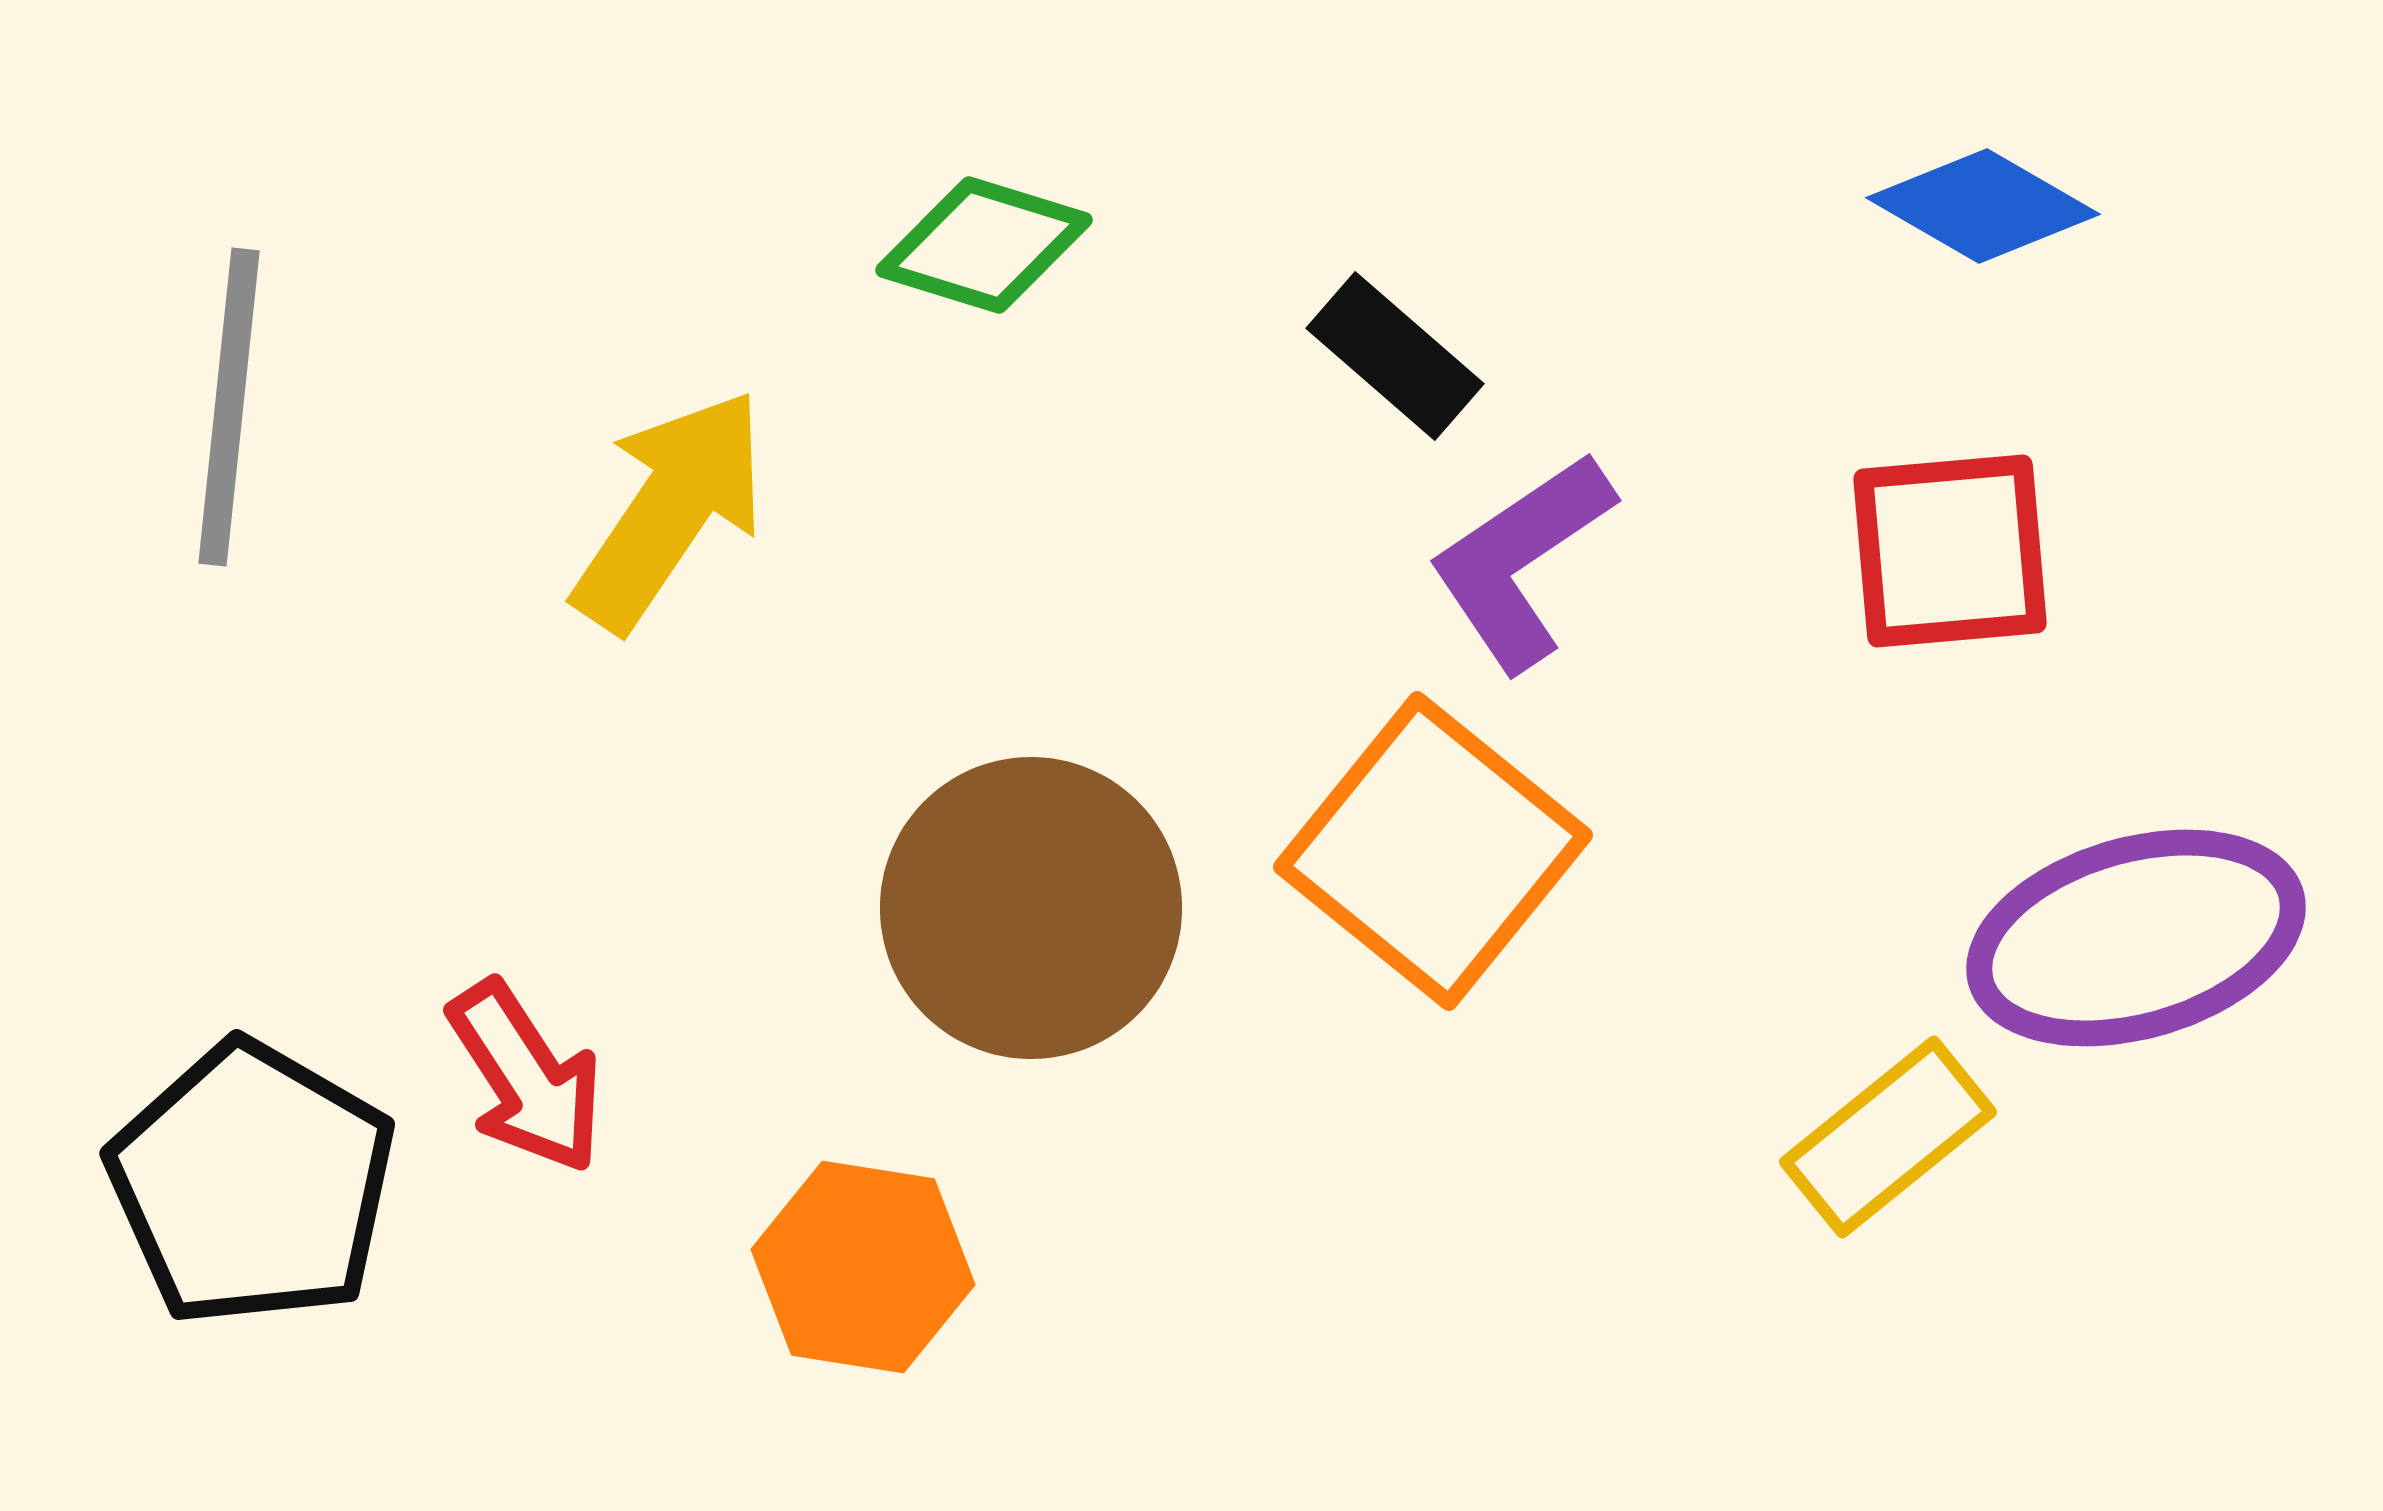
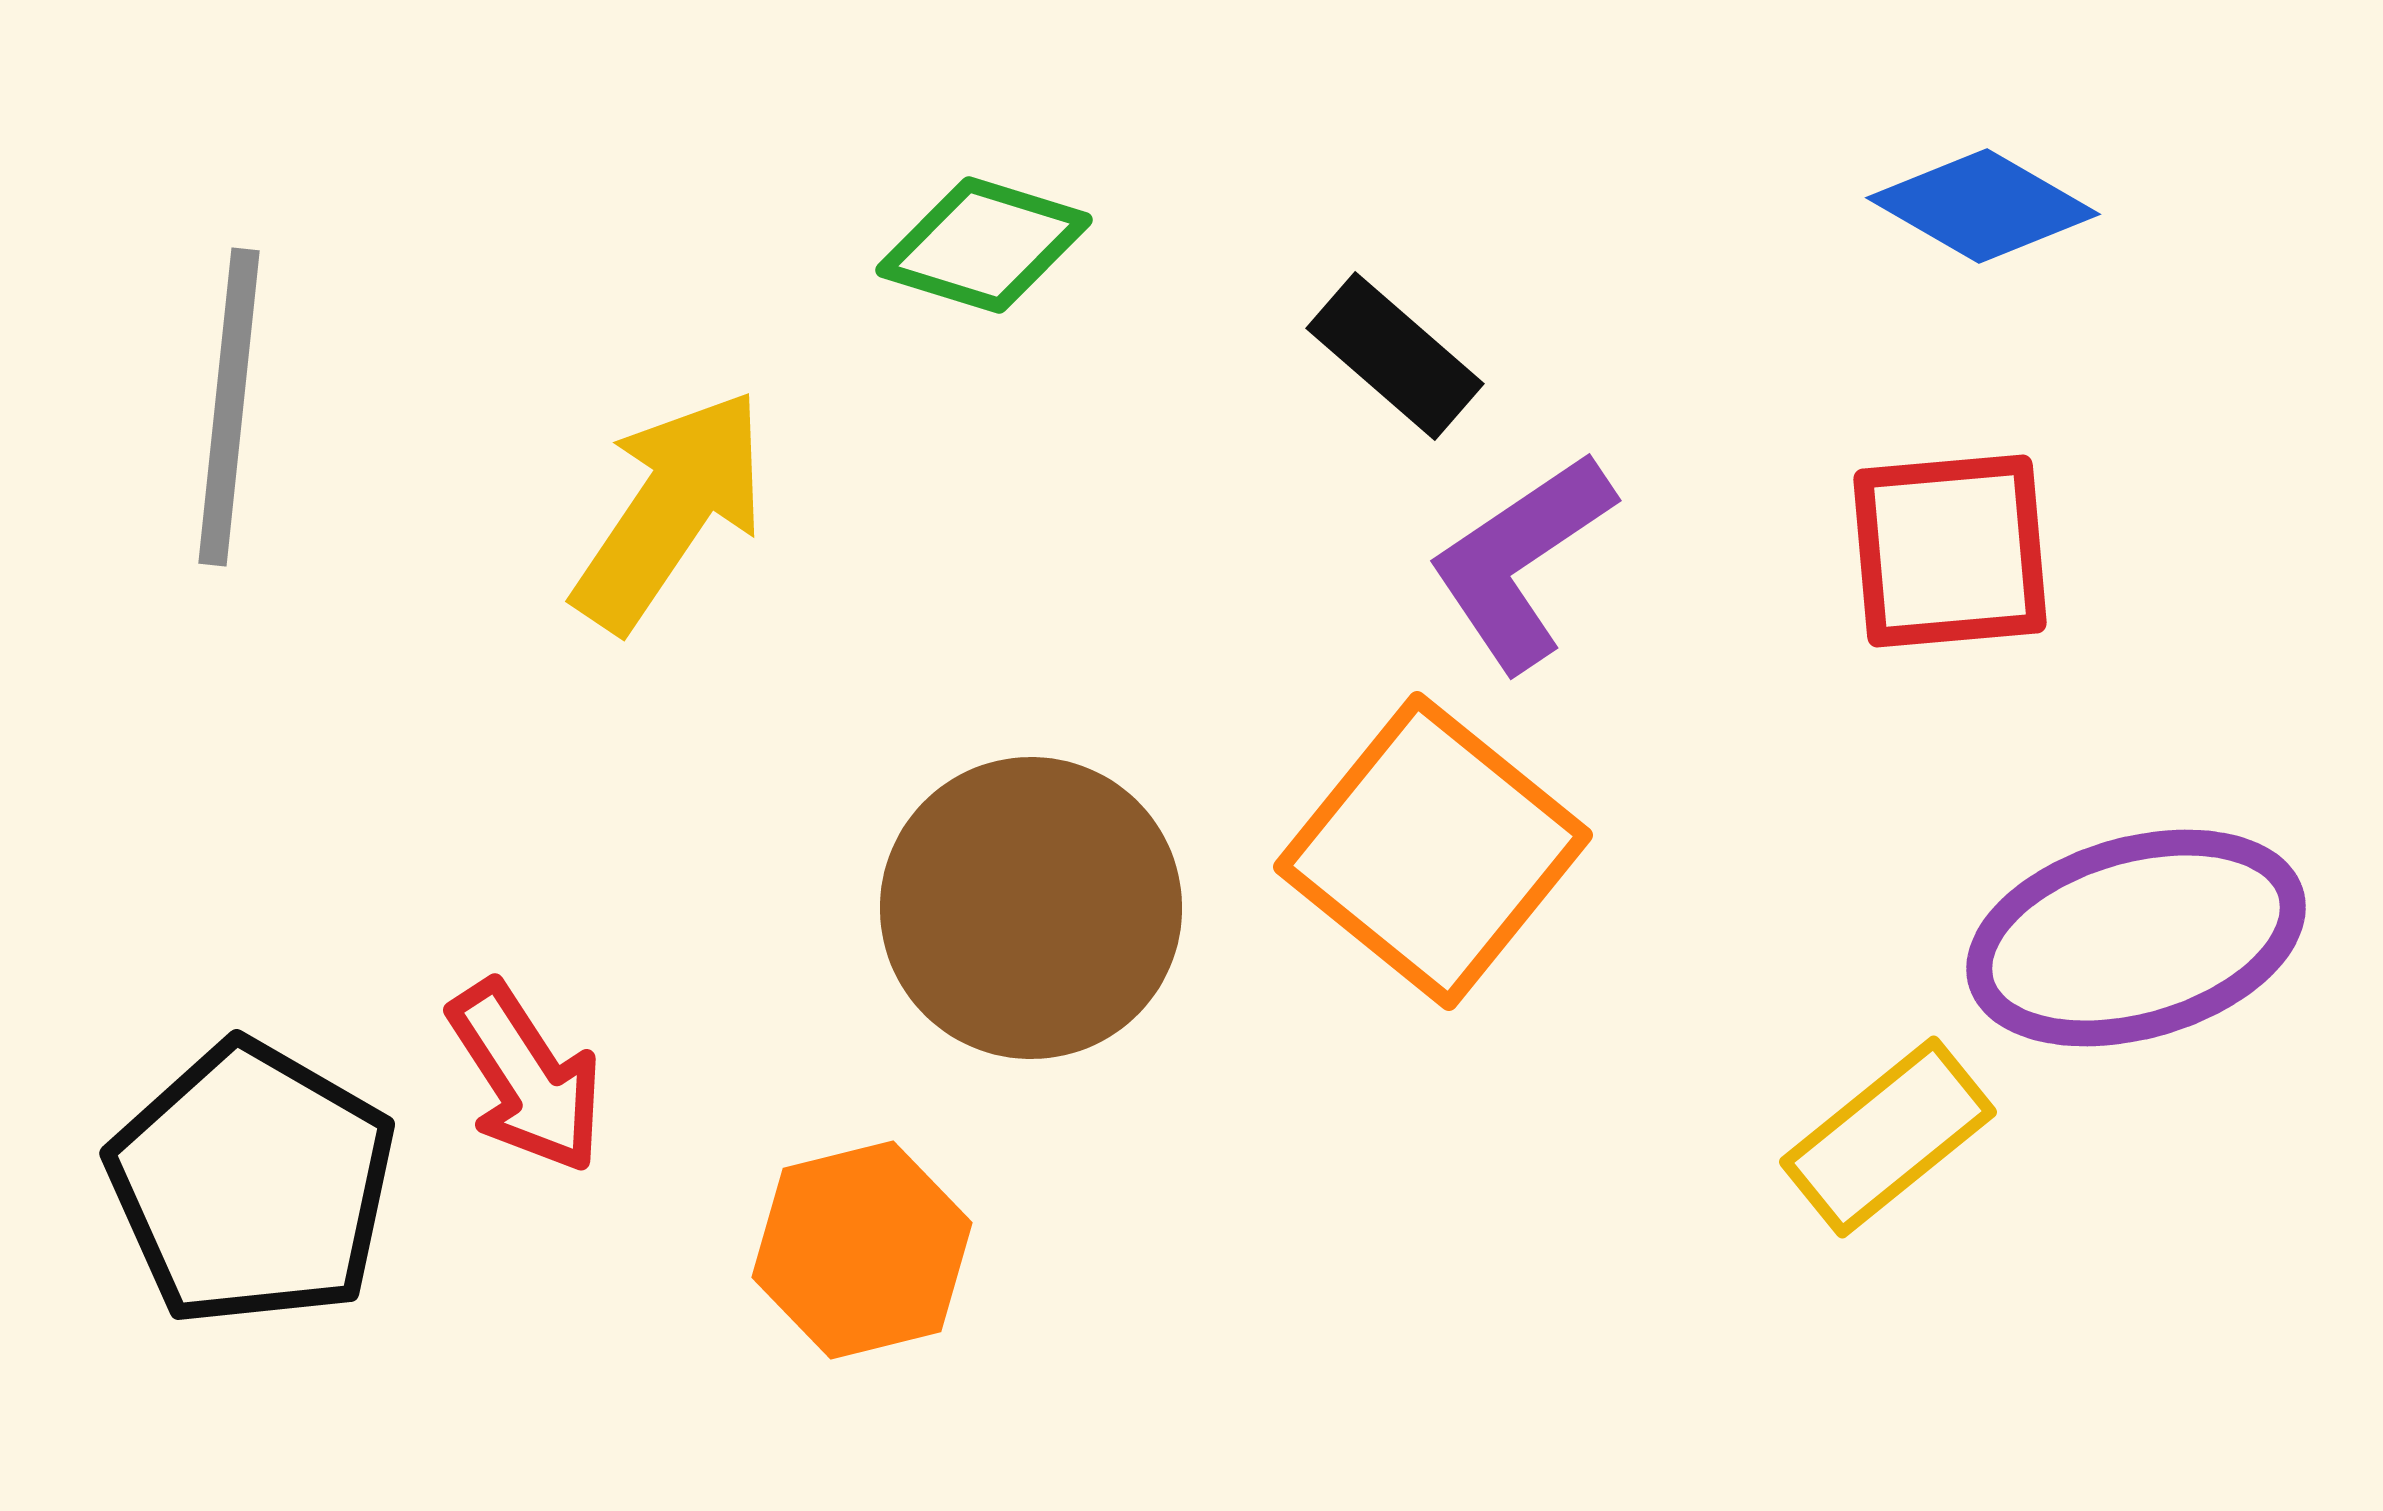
orange hexagon: moved 1 px left, 17 px up; rotated 23 degrees counterclockwise
